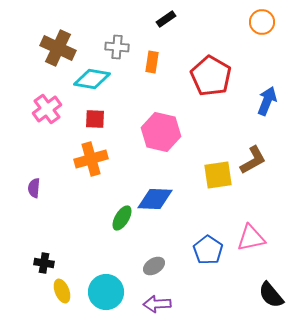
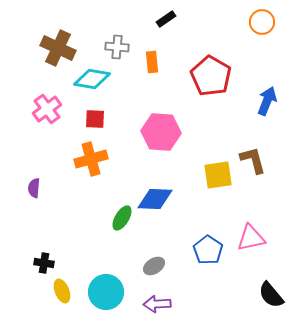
orange rectangle: rotated 15 degrees counterclockwise
pink hexagon: rotated 9 degrees counterclockwise
brown L-shape: rotated 76 degrees counterclockwise
